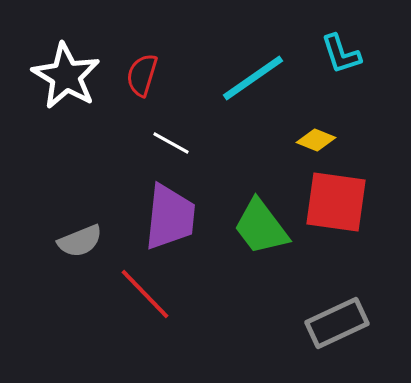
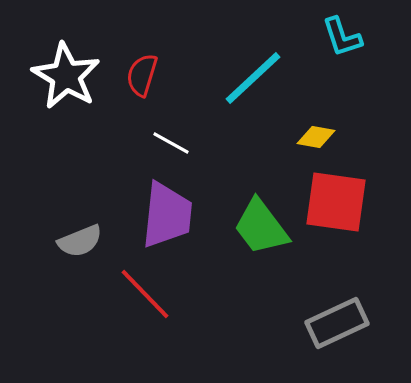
cyan L-shape: moved 1 px right, 17 px up
cyan line: rotated 8 degrees counterclockwise
yellow diamond: moved 3 px up; rotated 12 degrees counterclockwise
purple trapezoid: moved 3 px left, 2 px up
